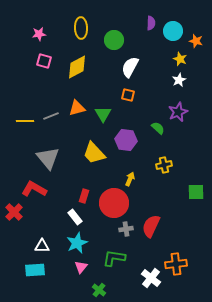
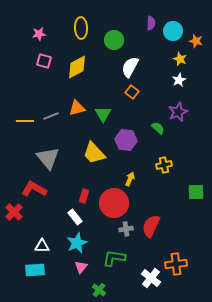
orange square: moved 4 px right, 3 px up; rotated 24 degrees clockwise
